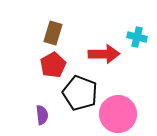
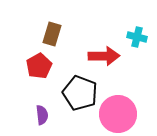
brown rectangle: moved 1 px left, 1 px down
red arrow: moved 2 px down
red pentagon: moved 14 px left, 1 px down
